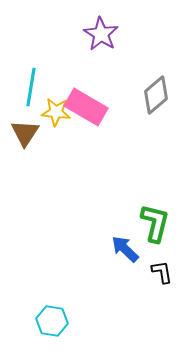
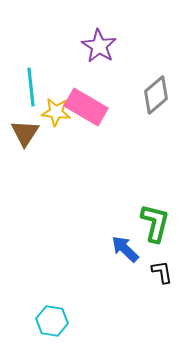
purple star: moved 2 px left, 12 px down
cyan line: rotated 15 degrees counterclockwise
